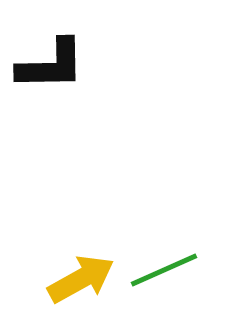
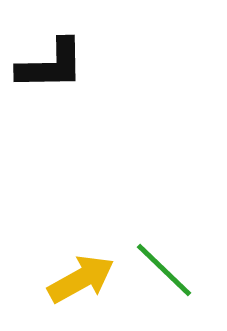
green line: rotated 68 degrees clockwise
